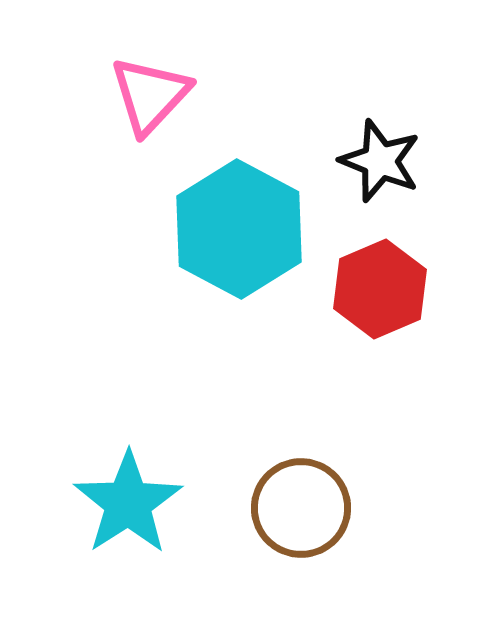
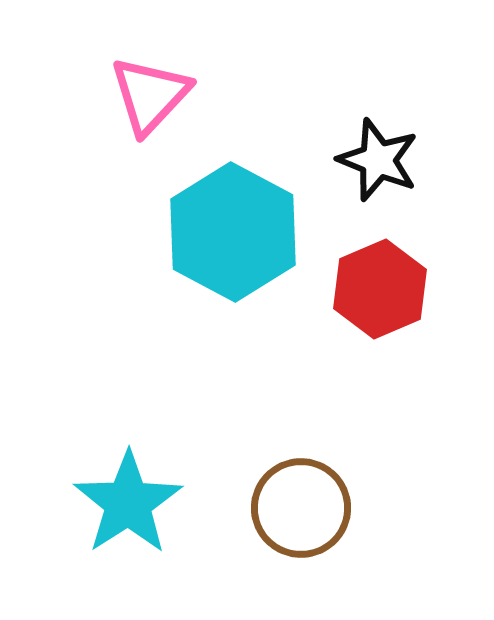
black star: moved 2 px left, 1 px up
cyan hexagon: moved 6 px left, 3 px down
